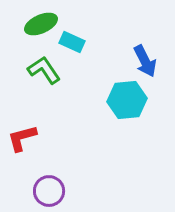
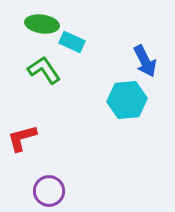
green ellipse: moved 1 px right; rotated 32 degrees clockwise
